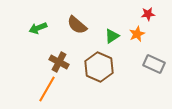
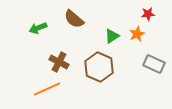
brown semicircle: moved 3 px left, 6 px up
orange line: rotated 36 degrees clockwise
